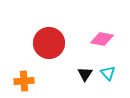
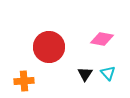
red circle: moved 4 px down
